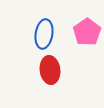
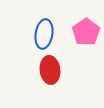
pink pentagon: moved 1 px left
